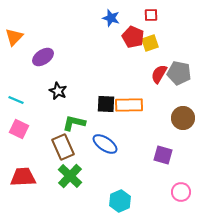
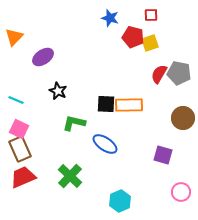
blue star: moved 1 px left
red pentagon: rotated 10 degrees counterclockwise
brown rectangle: moved 43 px left, 2 px down
red trapezoid: rotated 20 degrees counterclockwise
